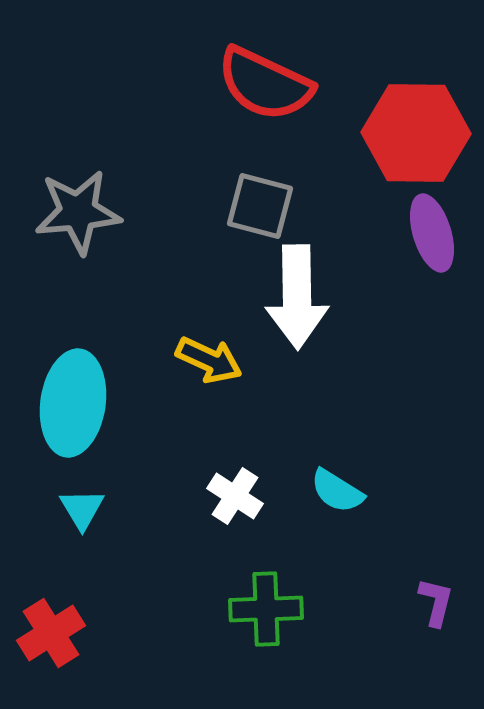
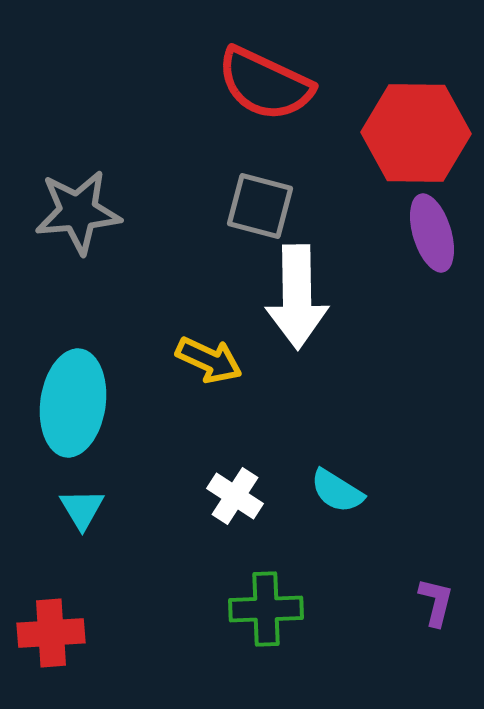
red cross: rotated 28 degrees clockwise
